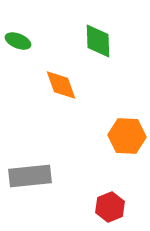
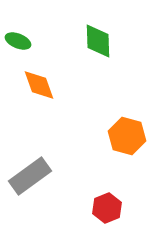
orange diamond: moved 22 px left
orange hexagon: rotated 12 degrees clockwise
gray rectangle: rotated 30 degrees counterclockwise
red hexagon: moved 3 px left, 1 px down
